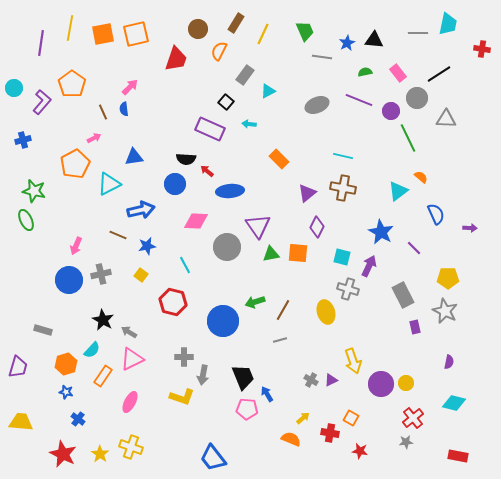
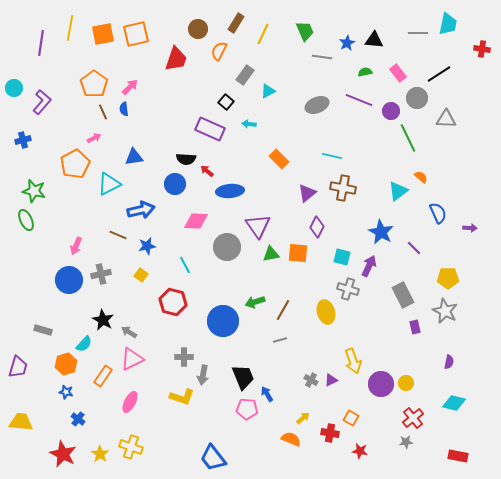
orange pentagon at (72, 84): moved 22 px right
cyan line at (343, 156): moved 11 px left
blue semicircle at (436, 214): moved 2 px right, 1 px up
cyan semicircle at (92, 350): moved 8 px left, 6 px up
